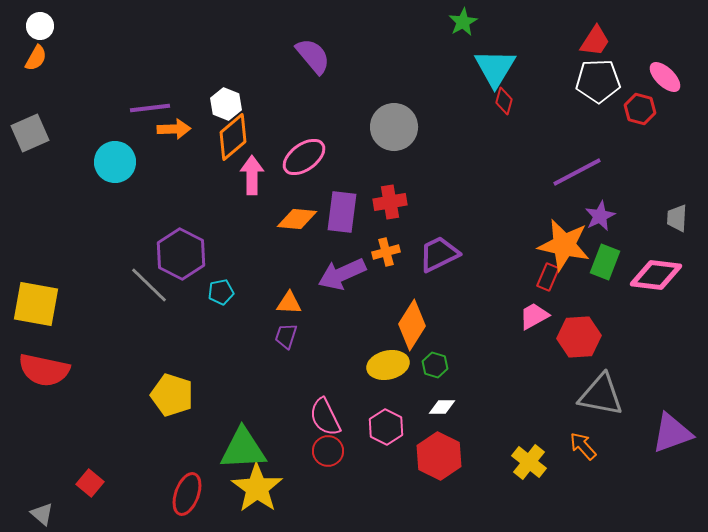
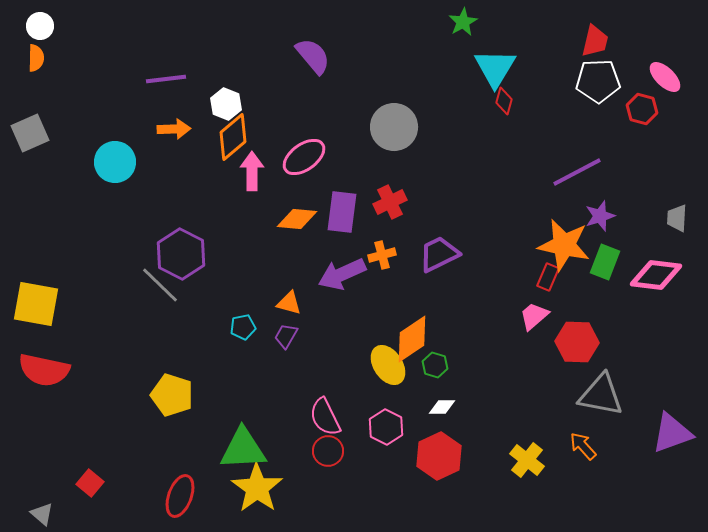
red trapezoid at (595, 41): rotated 20 degrees counterclockwise
orange semicircle at (36, 58): rotated 28 degrees counterclockwise
purple line at (150, 108): moved 16 px right, 29 px up
red hexagon at (640, 109): moved 2 px right
pink arrow at (252, 175): moved 4 px up
red cross at (390, 202): rotated 16 degrees counterclockwise
purple star at (600, 216): rotated 8 degrees clockwise
orange cross at (386, 252): moved 4 px left, 3 px down
gray line at (149, 285): moved 11 px right
cyan pentagon at (221, 292): moved 22 px right, 35 px down
orange triangle at (289, 303): rotated 12 degrees clockwise
pink trapezoid at (534, 316): rotated 12 degrees counterclockwise
orange diamond at (412, 325): moved 14 px down; rotated 24 degrees clockwise
purple trapezoid at (286, 336): rotated 12 degrees clockwise
red hexagon at (579, 337): moved 2 px left, 5 px down; rotated 6 degrees clockwise
yellow ellipse at (388, 365): rotated 69 degrees clockwise
red hexagon at (439, 456): rotated 9 degrees clockwise
yellow cross at (529, 462): moved 2 px left, 2 px up
red ellipse at (187, 494): moved 7 px left, 2 px down
